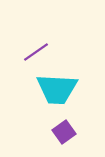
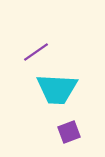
purple square: moved 5 px right; rotated 15 degrees clockwise
